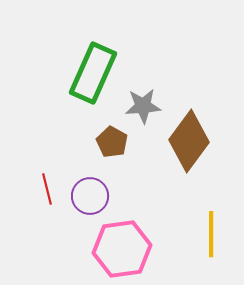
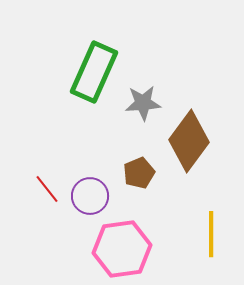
green rectangle: moved 1 px right, 1 px up
gray star: moved 3 px up
brown pentagon: moved 27 px right, 31 px down; rotated 20 degrees clockwise
red line: rotated 24 degrees counterclockwise
